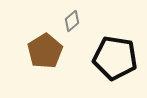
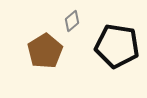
black pentagon: moved 2 px right, 12 px up
